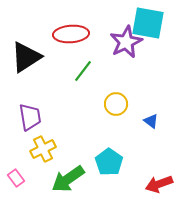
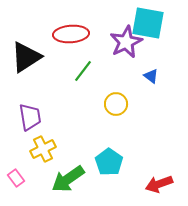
blue triangle: moved 45 px up
